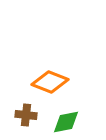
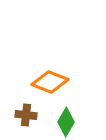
green diamond: rotated 48 degrees counterclockwise
